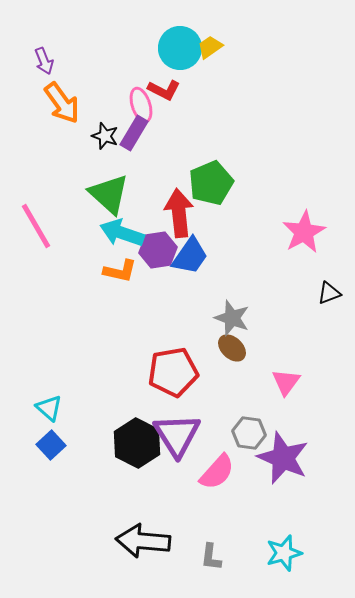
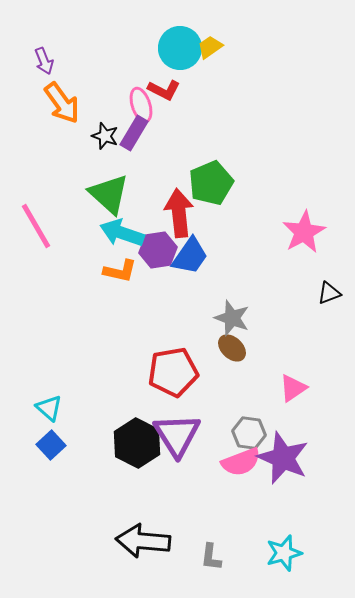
pink triangle: moved 7 px right, 6 px down; rotated 20 degrees clockwise
pink semicircle: moved 24 px right, 10 px up; rotated 27 degrees clockwise
